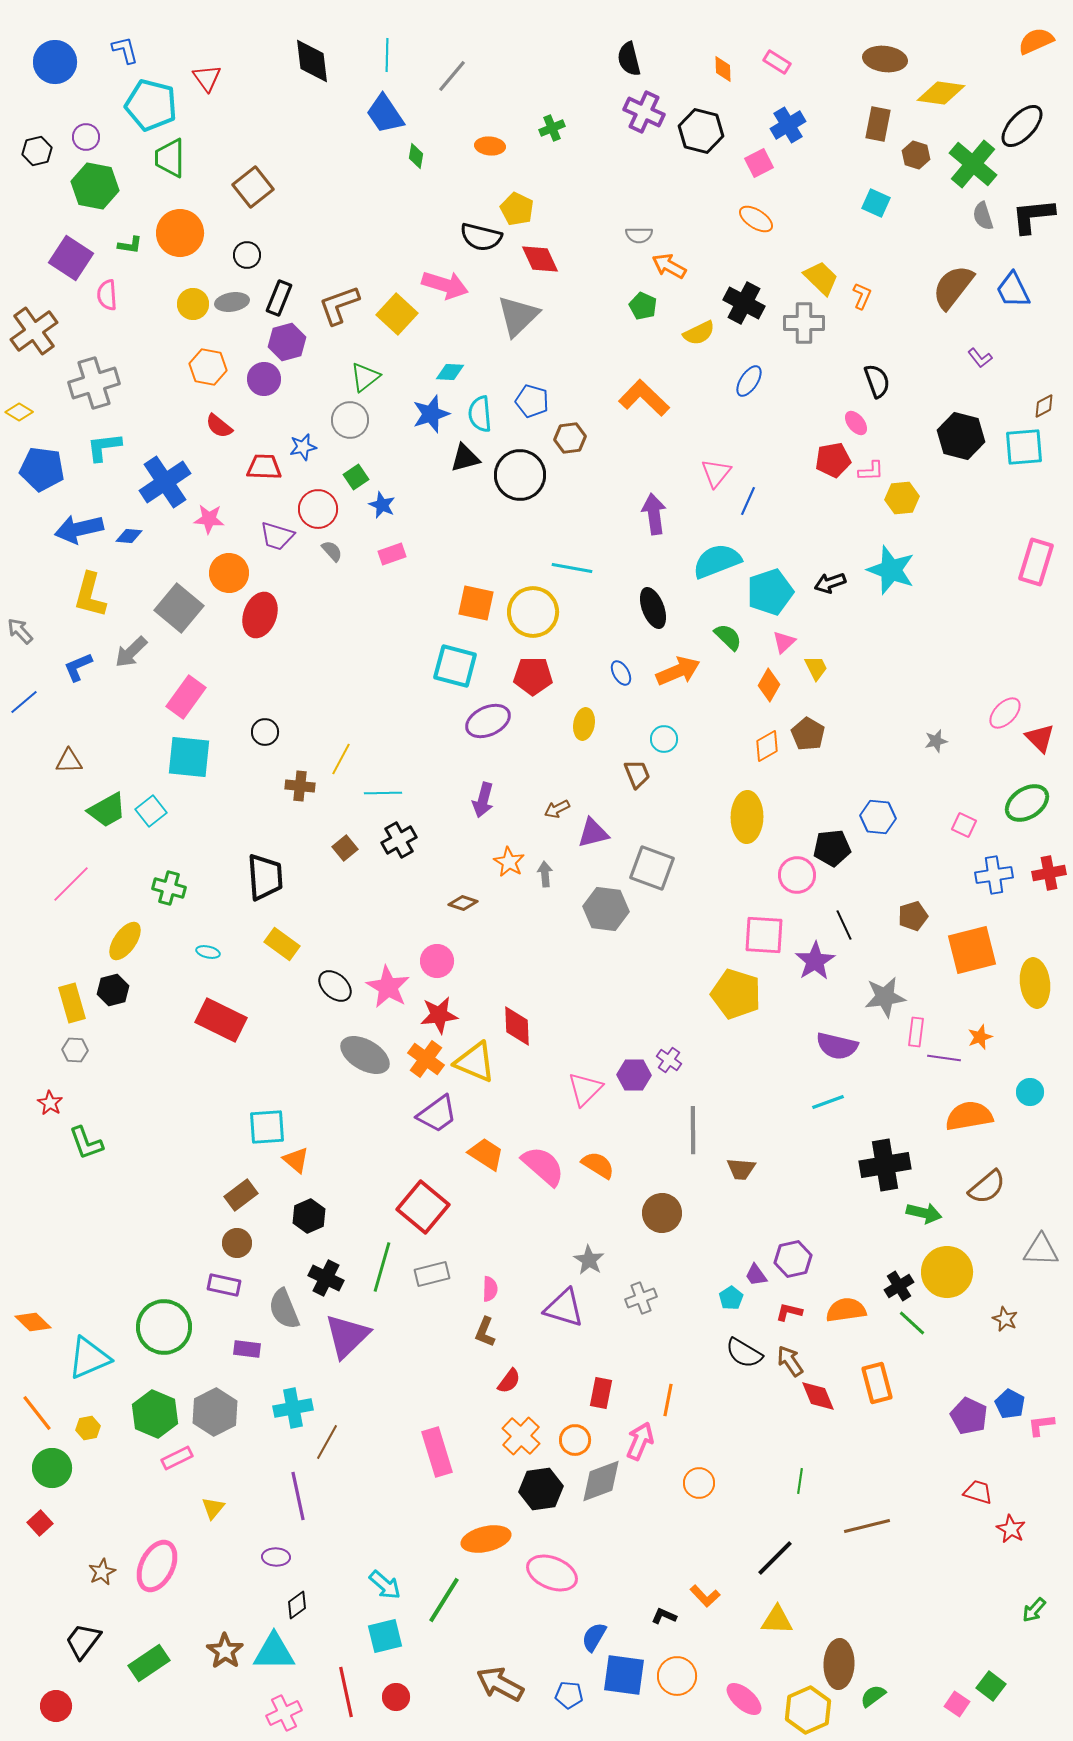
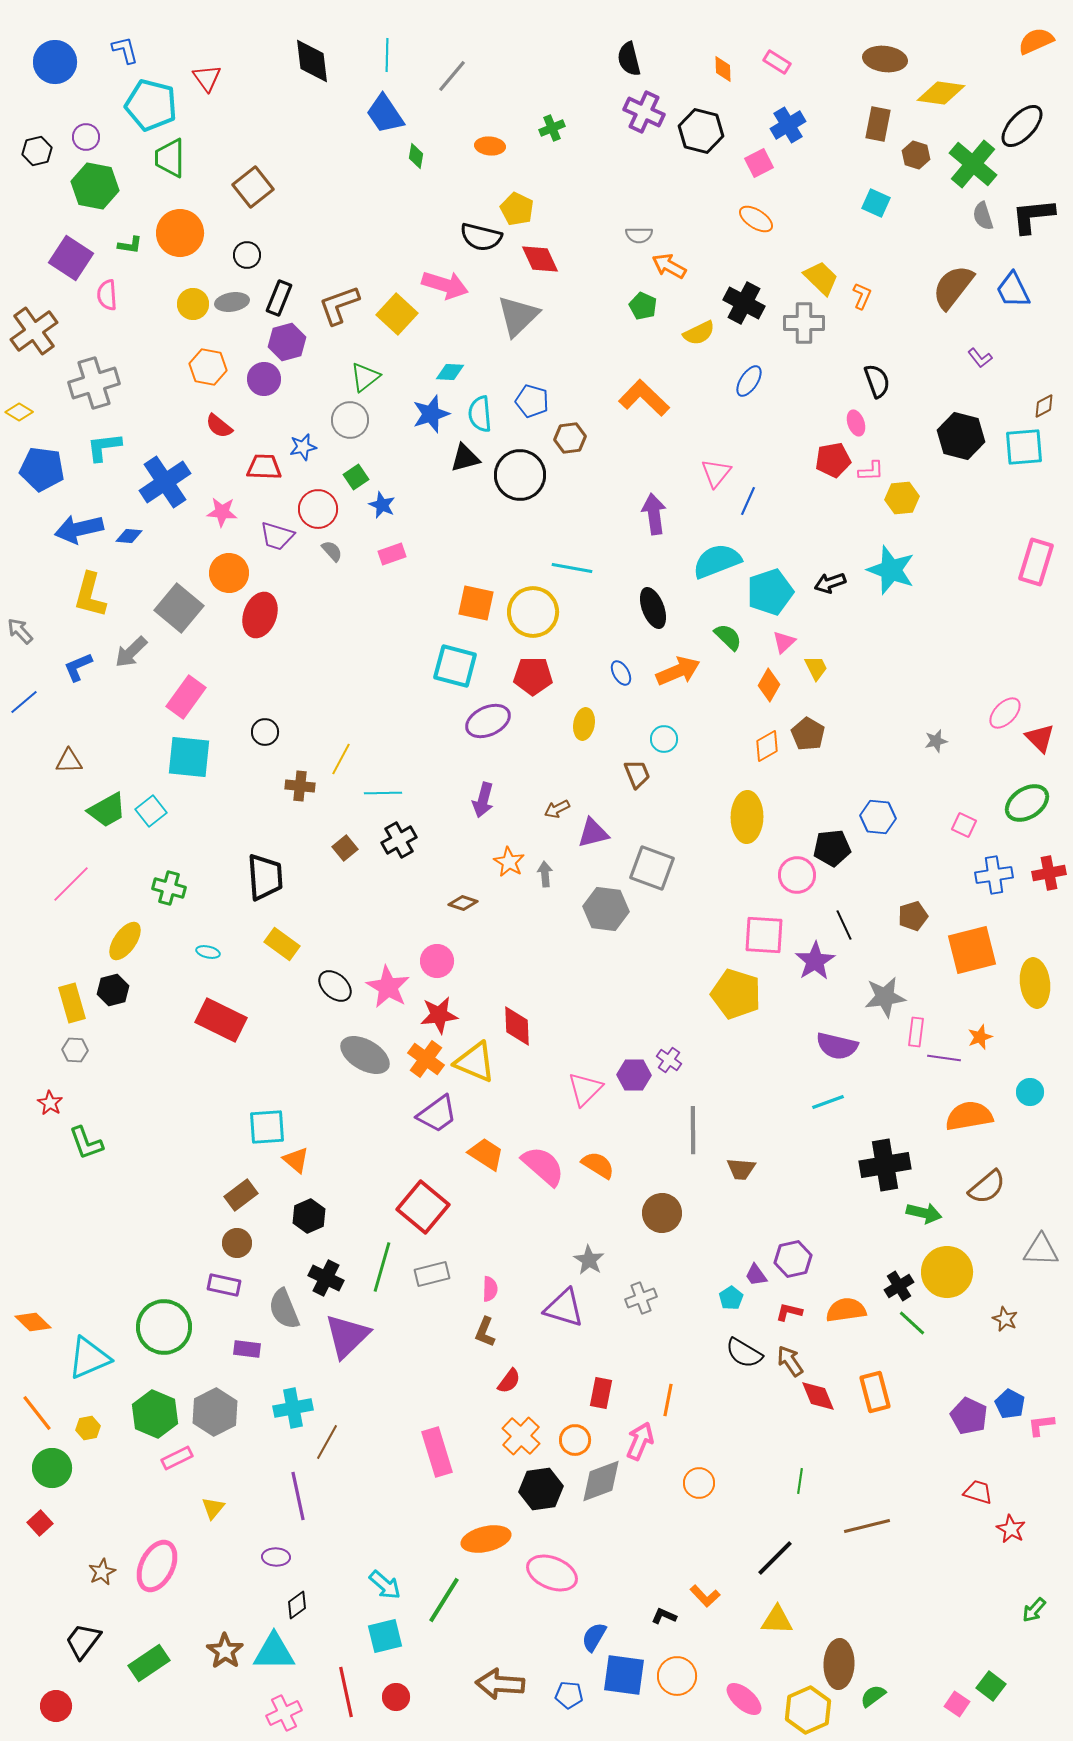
pink ellipse at (856, 423): rotated 20 degrees clockwise
pink star at (209, 519): moved 13 px right, 7 px up
orange rectangle at (877, 1383): moved 2 px left, 9 px down
brown arrow at (500, 1684): rotated 24 degrees counterclockwise
